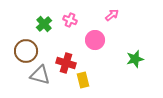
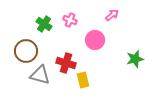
green cross: rotated 14 degrees counterclockwise
